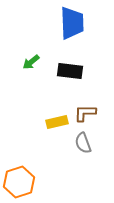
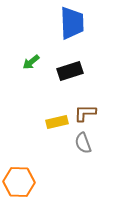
black rectangle: rotated 25 degrees counterclockwise
orange hexagon: rotated 20 degrees clockwise
